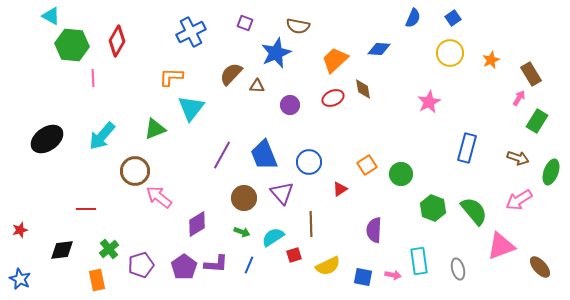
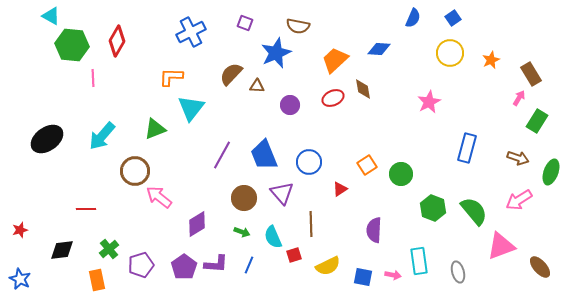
cyan semicircle at (273, 237): rotated 80 degrees counterclockwise
gray ellipse at (458, 269): moved 3 px down
